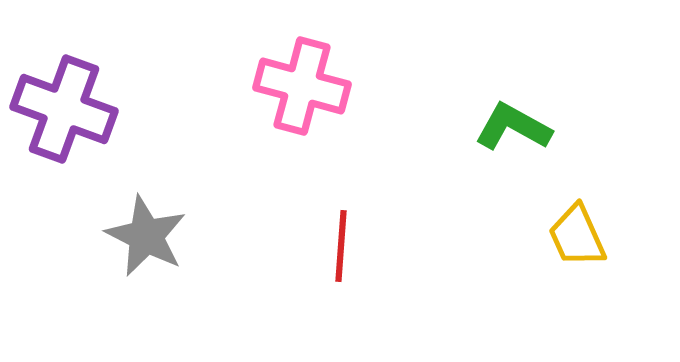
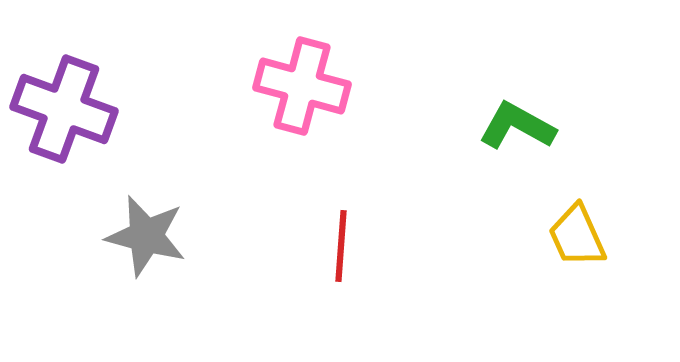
green L-shape: moved 4 px right, 1 px up
gray star: rotated 12 degrees counterclockwise
